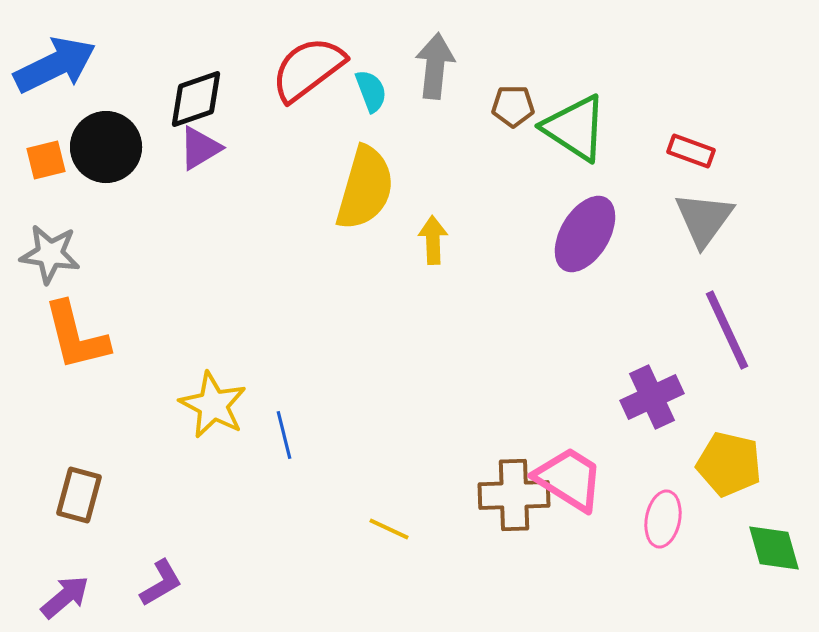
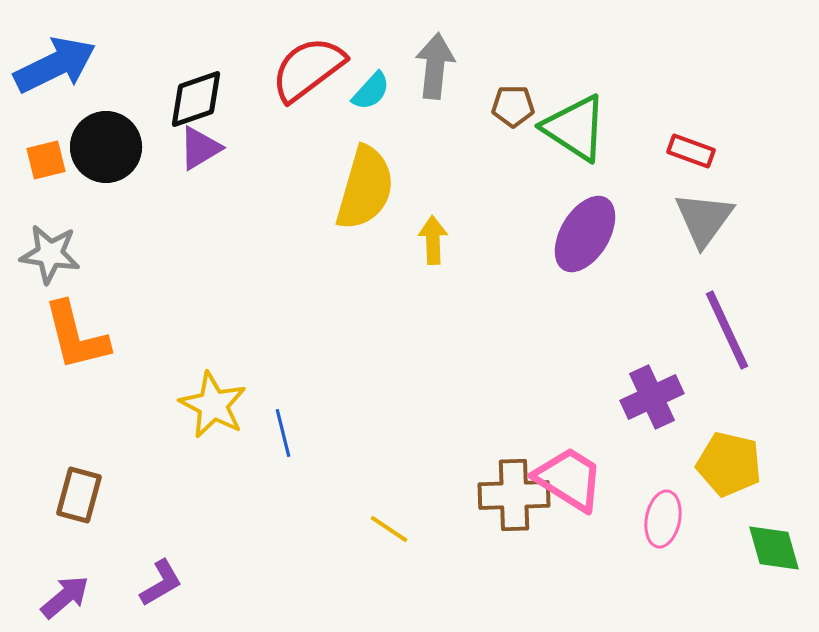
cyan semicircle: rotated 63 degrees clockwise
blue line: moved 1 px left, 2 px up
yellow line: rotated 9 degrees clockwise
